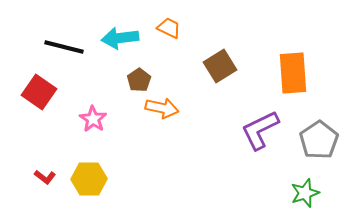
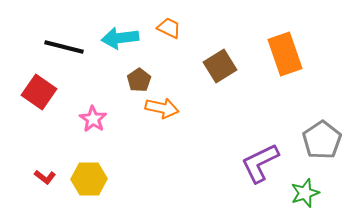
orange rectangle: moved 8 px left, 19 px up; rotated 15 degrees counterclockwise
purple L-shape: moved 33 px down
gray pentagon: moved 3 px right
